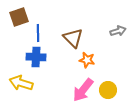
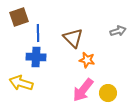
yellow circle: moved 3 px down
